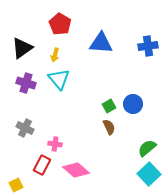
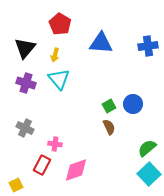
black triangle: moved 3 px right; rotated 15 degrees counterclockwise
pink diamond: rotated 60 degrees counterclockwise
